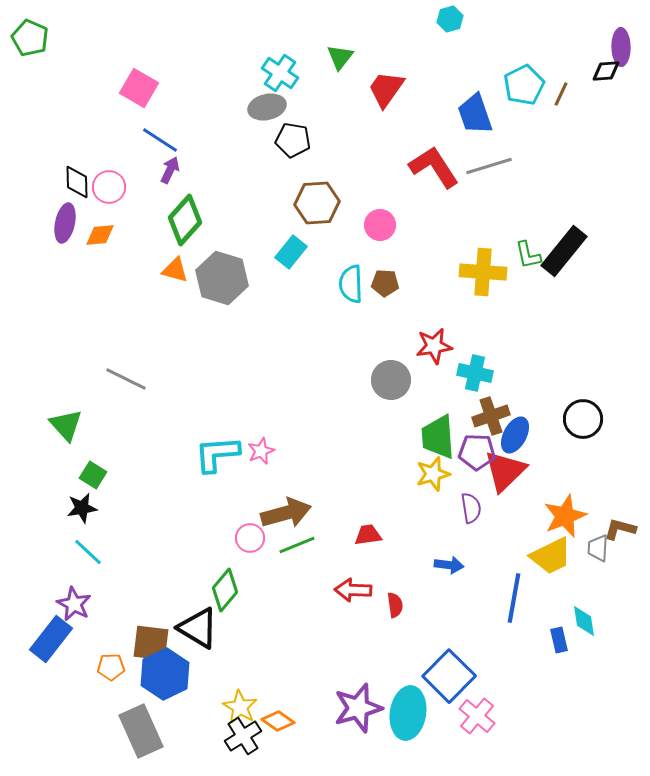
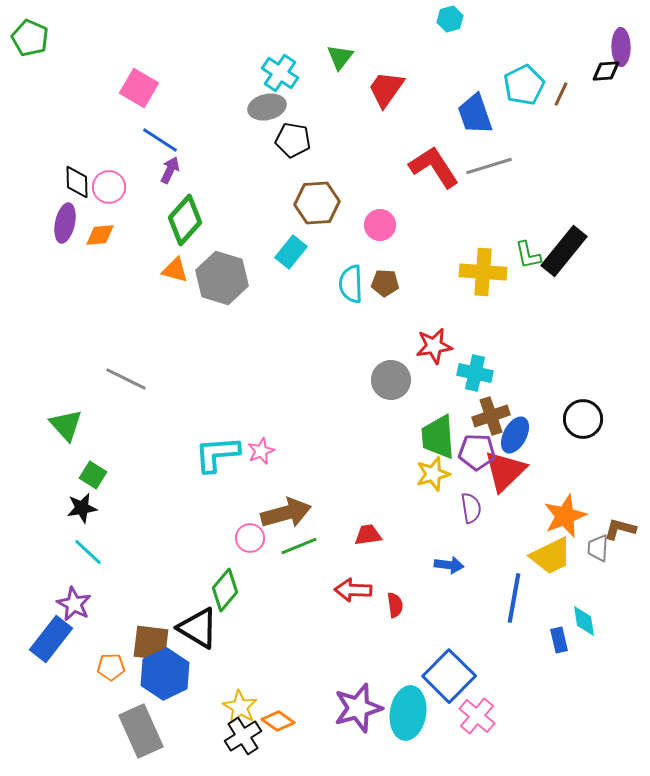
green line at (297, 545): moved 2 px right, 1 px down
